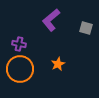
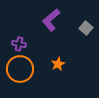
gray square: rotated 24 degrees clockwise
